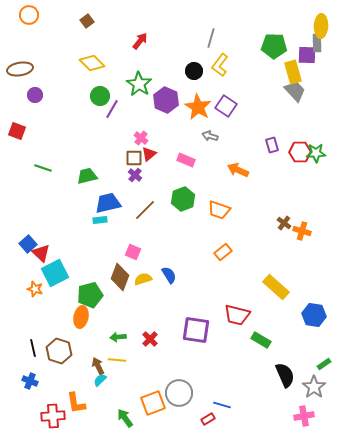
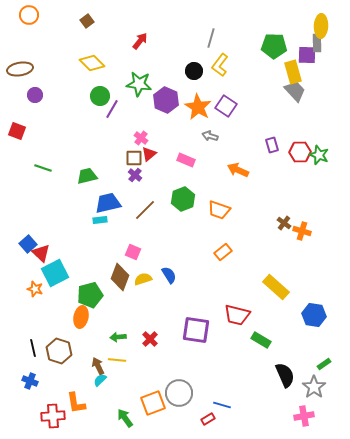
green star at (139, 84): rotated 25 degrees counterclockwise
green star at (316, 153): moved 3 px right, 2 px down; rotated 24 degrees clockwise
